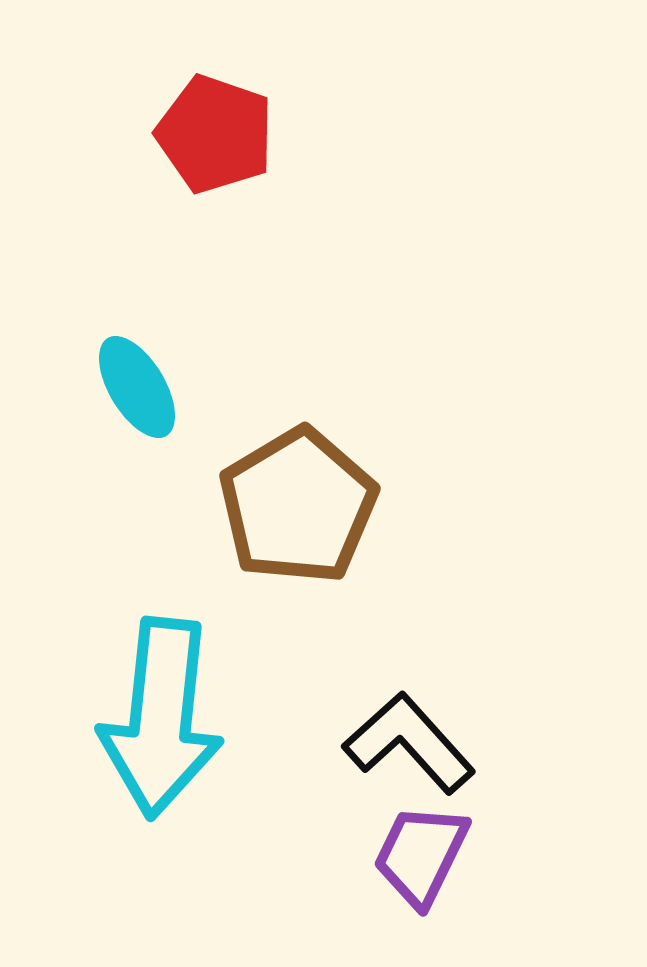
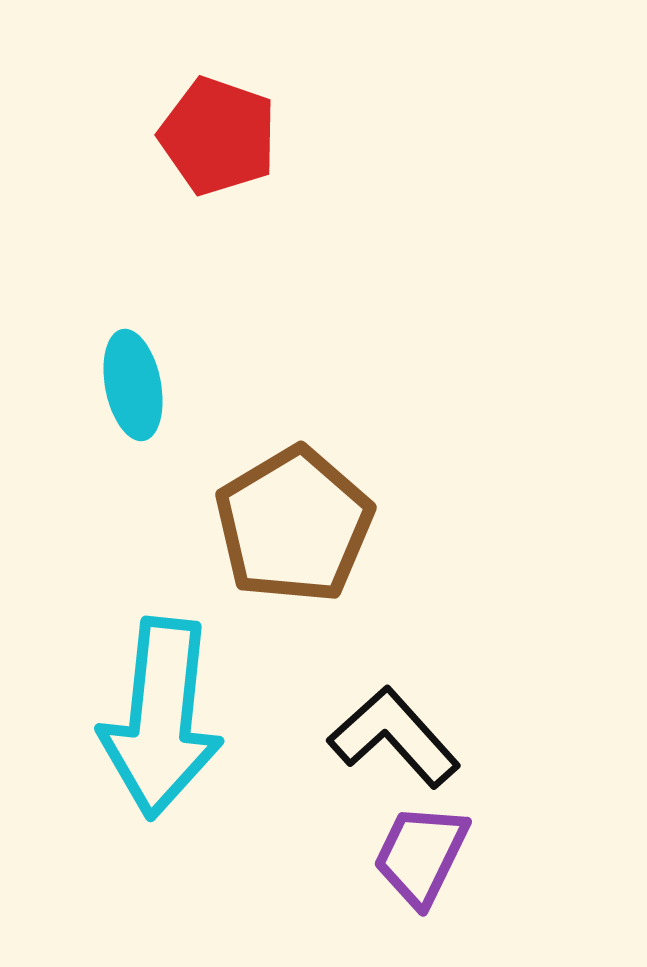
red pentagon: moved 3 px right, 2 px down
cyan ellipse: moved 4 px left, 2 px up; rotated 20 degrees clockwise
brown pentagon: moved 4 px left, 19 px down
black L-shape: moved 15 px left, 6 px up
